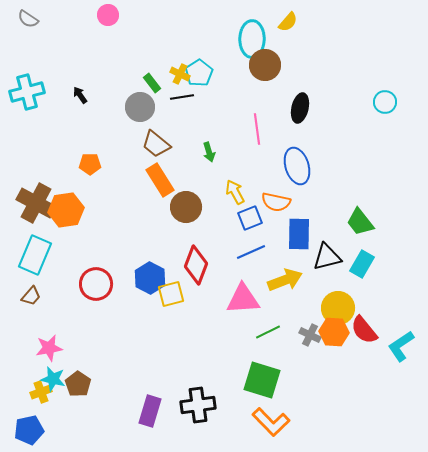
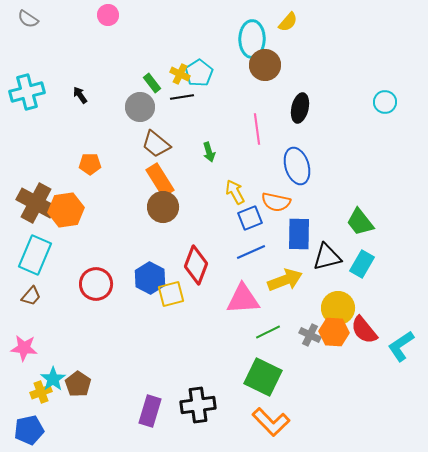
brown circle at (186, 207): moved 23 px left
pink star at (49, 348): moved 25 px left; rotated 16 degrees clockwise
cyan star at (53, 379): rotated 25 degrees clockwise
green square at (262, 380): moved 1 px right, 3 px up; rotated 9 degrees clockwise
